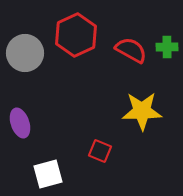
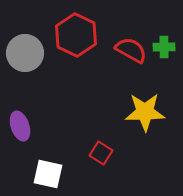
red hexagon: rotated 9 degrees counterclockwise
green cross: moved 3 px left
yellow star: moved 3 px right, 1 px down
purple ellipse: moved 3 px down
red square: moved 1 px right, 2 px down; rotated 10 degrees clockwise
white square: rotated 28 degrees clockwise
